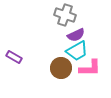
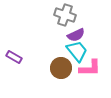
cyan trapezoid: rotated 100 degrees counterclockwise
